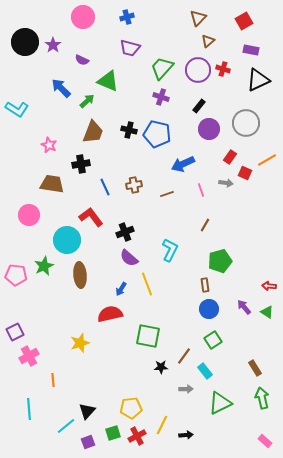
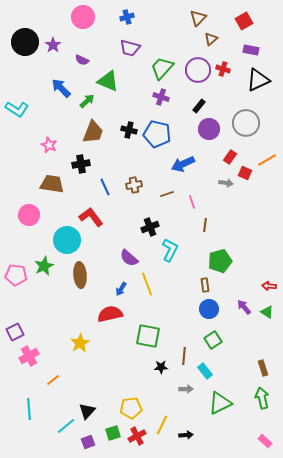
brown triangle at (208, 41): moved 3 px right, 2 px up
pink line at (201, 190): moved 9 px left, 12 px down
brown line at (205, 225): rotated 24 degrees counterclockwise
black cross at (125, 232): moved 25 px right, 5 px up
yellow star at (80, 343): rotated 12 degrees counterclockwise
brown line at (184, 356): rotated 30 degrees counterclockwise
brown rectangle at (255, 368): moved 8 px right; rotated 14 degrees clockwise
orange line at (53, 380): rotated 56 degrees clockwise
